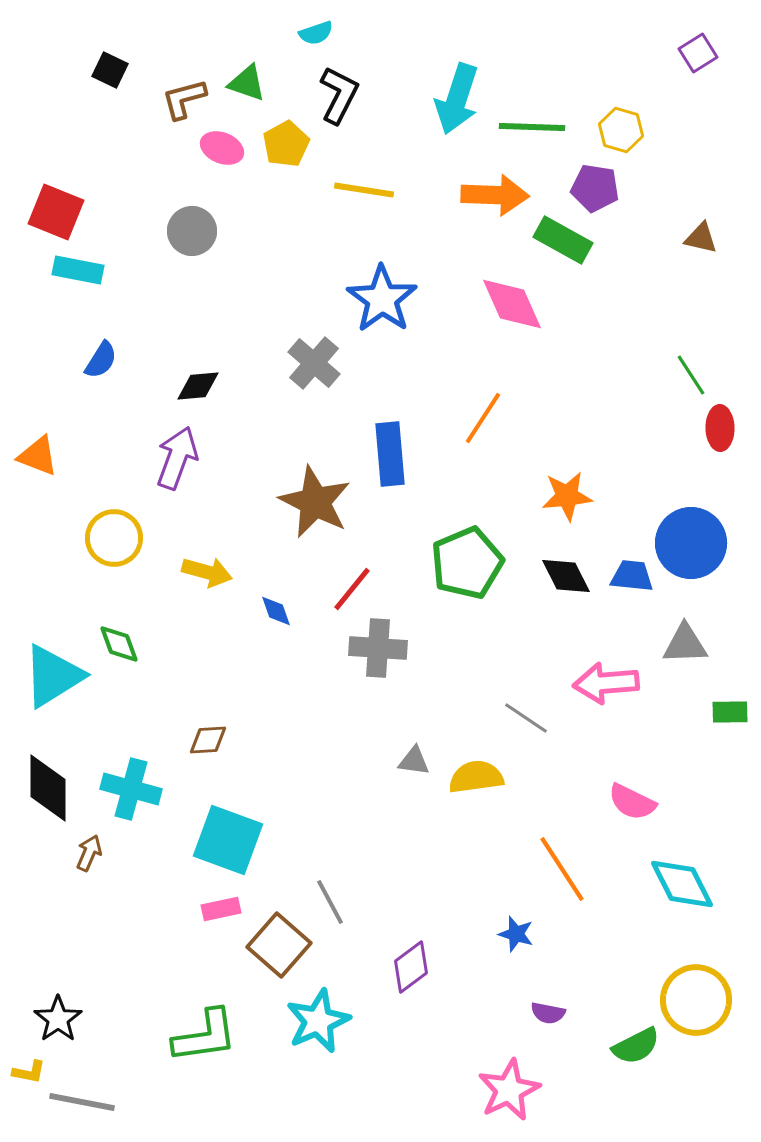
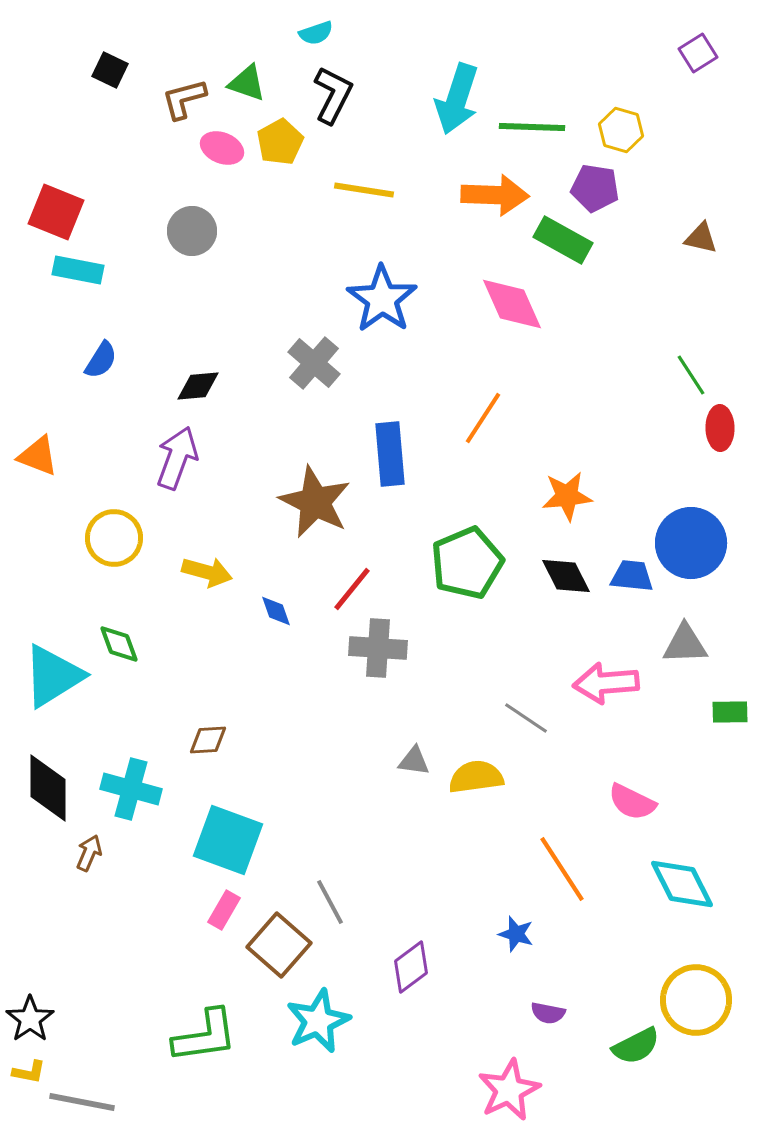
black L-shape at (339, 95): moved 6 px left
yellow pentagon at (286, 144): moved 6 px left, 2 px up
pink rectangle at (221, 909): moved 3 px right, 1 px down; rotated 48 degrees counterclockwise
black star at (58, 1019): moved 28 px left
